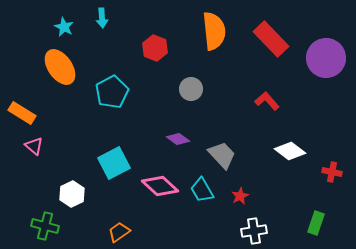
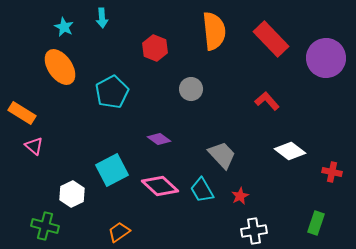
purple diamond: moved 19 px left
cyan square: moved 2 px left, 7 px down
